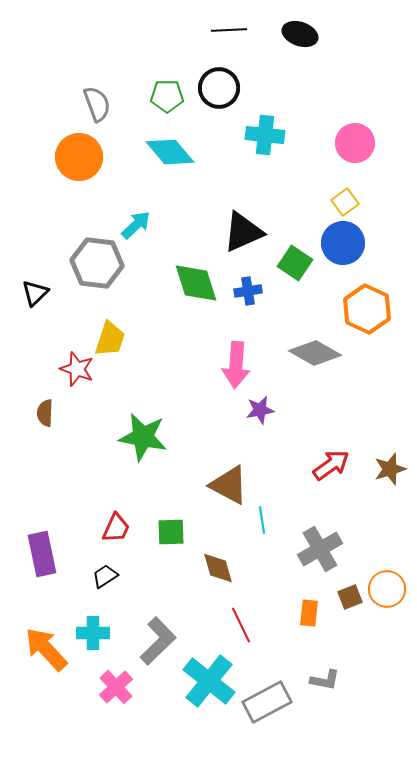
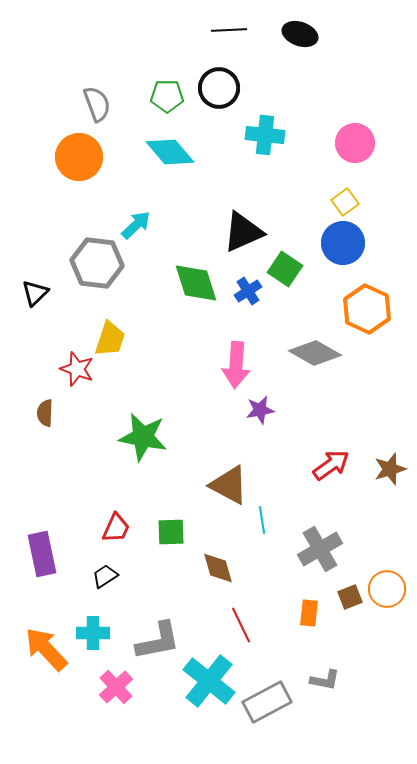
green square at (295, 263): moved 10 px left, 6 px down
blue cross at (248, 291): rotated 24 degrees counterclockwise
gray L-shape at (158, 641): rotated 33 degrees clockwise
